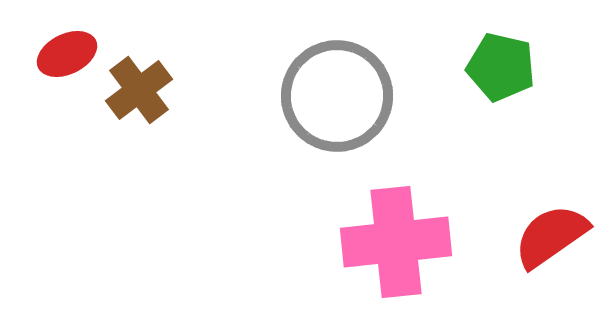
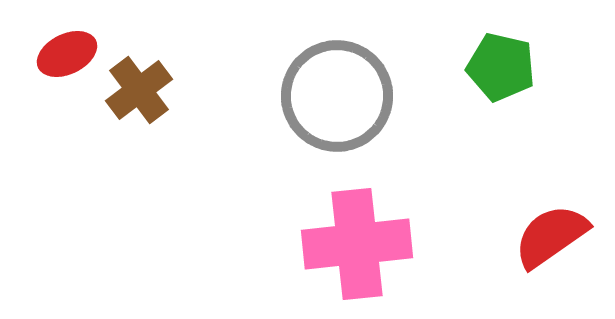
pink cross: moved 39 px left, 2 px down
